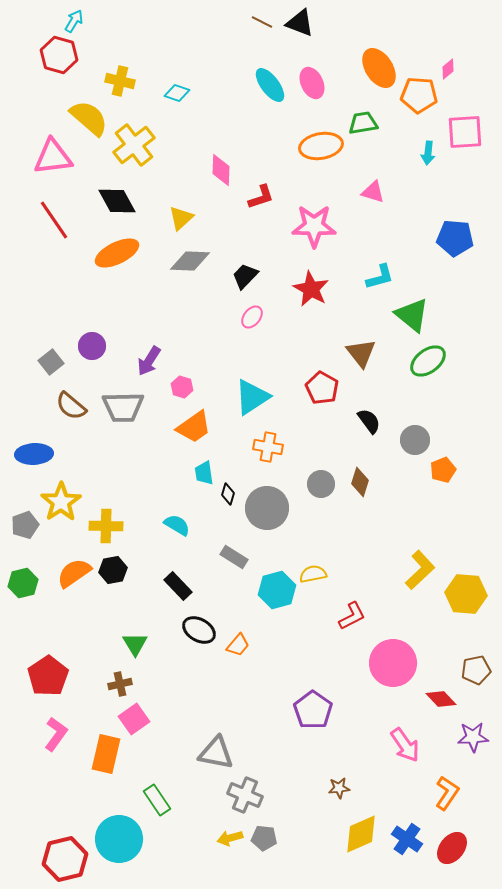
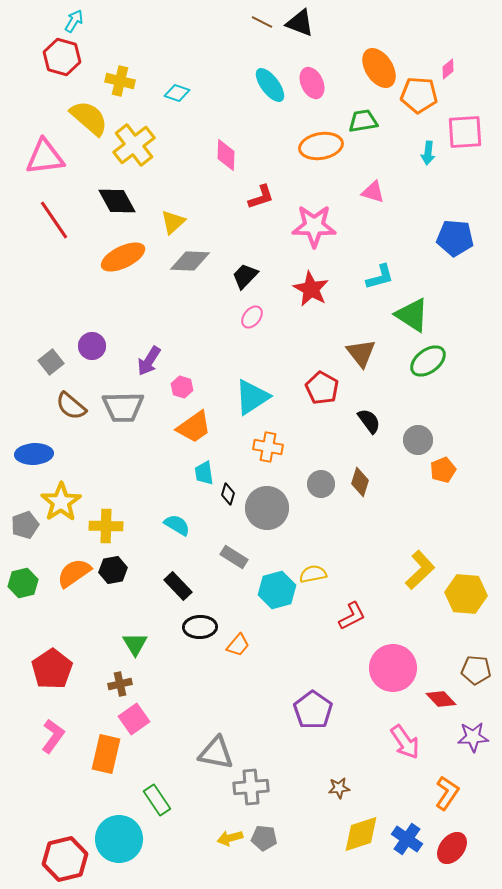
red hexagon at (59, 55): moved 3 px right, 2 px down
green trapezoid at (363, 123): moved 2 px up
pink triangle at (53, 157): moved 8 px left
pink diamond at (221, 170): moved 5 px right, 15 px up
yellow triangle at (181, 218): moved 8 px left, 4 px down
orange ellipse at (117, 253): moved 6 px right, 4 px down
green triangle at (412, 315): rotated 6 degrees counterclockwise
gray circle at (415, 440): moved 3 px right
black ellipse at (199, 630): moved 1 px right, 3 px up; rotated 32 degrees counterclockwise
pink circle at (393, 663): moved 5 px down
brown pentagon at (476, 670): rotated 16 degrees clockwise
red pentagon at (48, 676): moved 4 px right, 7 px up
pink L-shape at (56, 734): moved 3 px left, 2 px down
pink arrow at (405, 745): moved 3 px up
gray cross at (245, 795): moved 6 px right, 8 px up; rotated 28 degrees counterclockwise
yellow diamond at (361, 834): rotated 6 degrees clockwise
